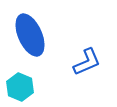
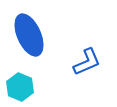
blue ellipse: moved 1 px left
